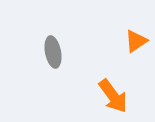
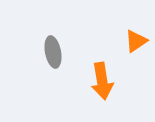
orange arrow: moved 11 px left, 15 px up; rotated 27 degrees clockwise
